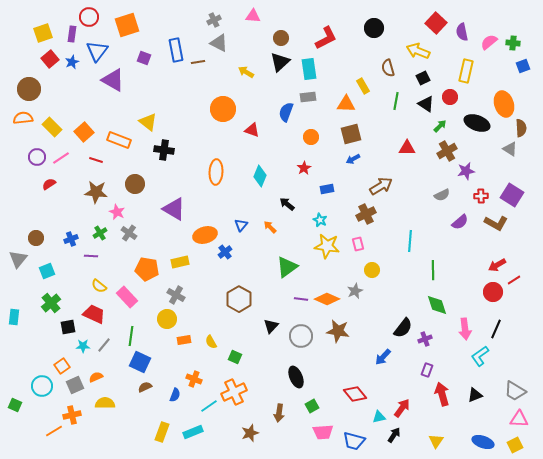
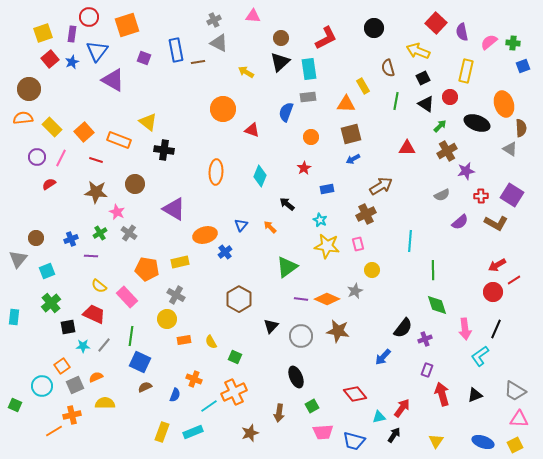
pink line at (61, 158): rotated 30 degrees counterclockwise
